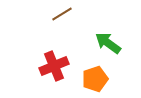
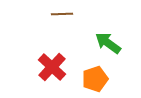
brown line: rotated 30 degrees clockwise
red cross: moved 2 px left, 1 px down; rotated 24 degrees counterclockwise
